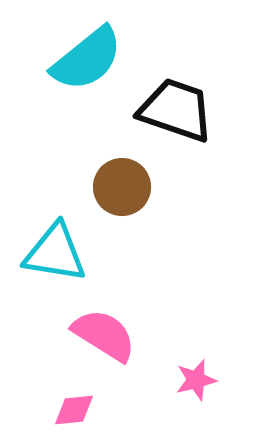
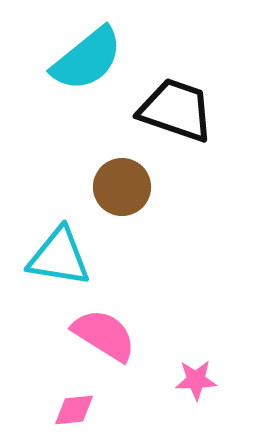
cyan triangle: moved 4 px right, 4 px down
pink star: rotated 12 degrees clockwise
